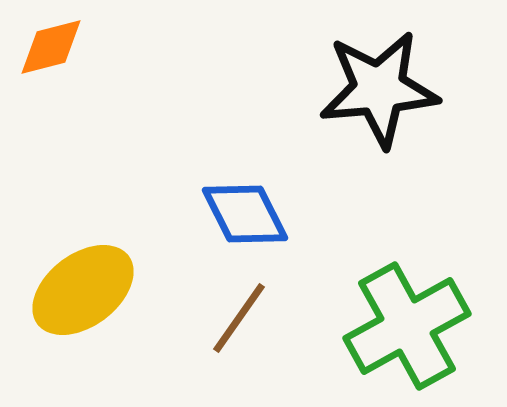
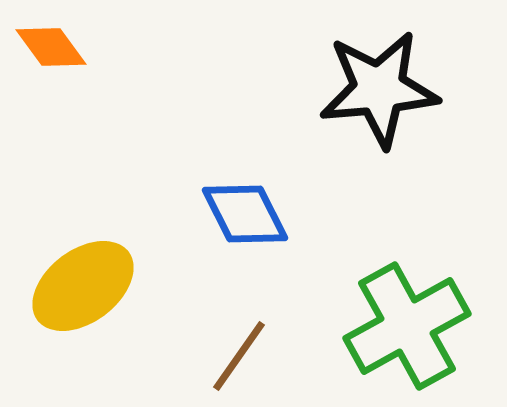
orange diamond: rotated 68 degrees clockwise
yellow ellipse: moved 4 px up
brown line: moved 38 px down
